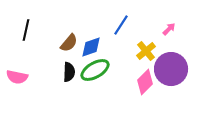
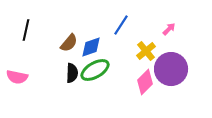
black semicircle: moved 3 px right, 1 px down
